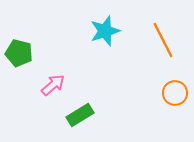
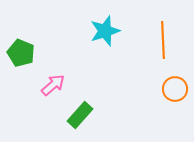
orange line: rotated 24 degrees clockwise
green pentagon: moved 2 px right; rotated 8 degrees clockwise
orange circle: moved 4 px up
green rectangle: rotated 16 degrees counterclockwise
